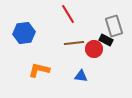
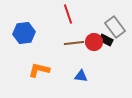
red line: rotated 12 degrees clockwise
gray rectangle: moved 1 px right, 1 px down; rotated 20 degrees counterclockwise
red circle: moved 7 px up
